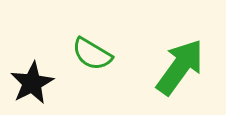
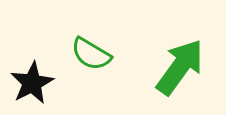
green semicircle: moved 1 px left
